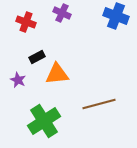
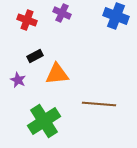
red cross: moved 1 px right, 2 px up
black rectangle: moved 2 px left, 1 px up
brown line: rotated 20 degrees clockwise
